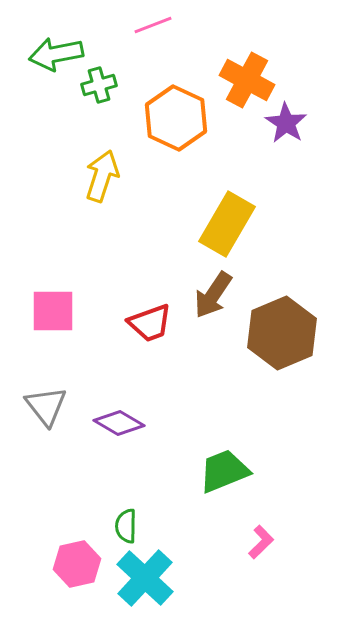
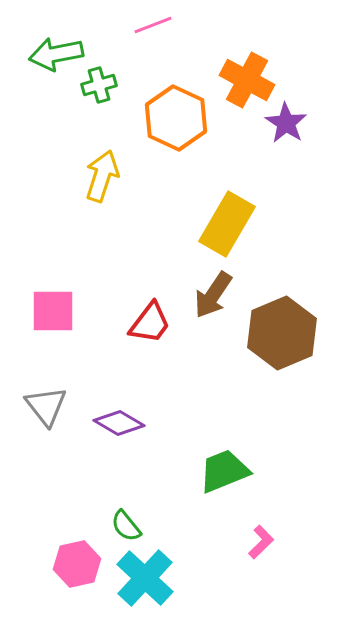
red trapezoid: rotated 33 degrees counterclockwise
green semicircle: rotated 40 degrees counterclockwise
